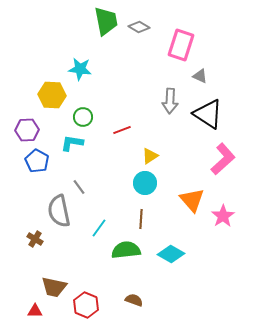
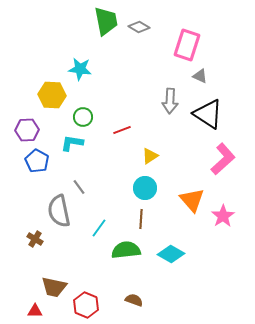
pink rectangle: moved 6 px right
cyan circle: moved 5 px down
